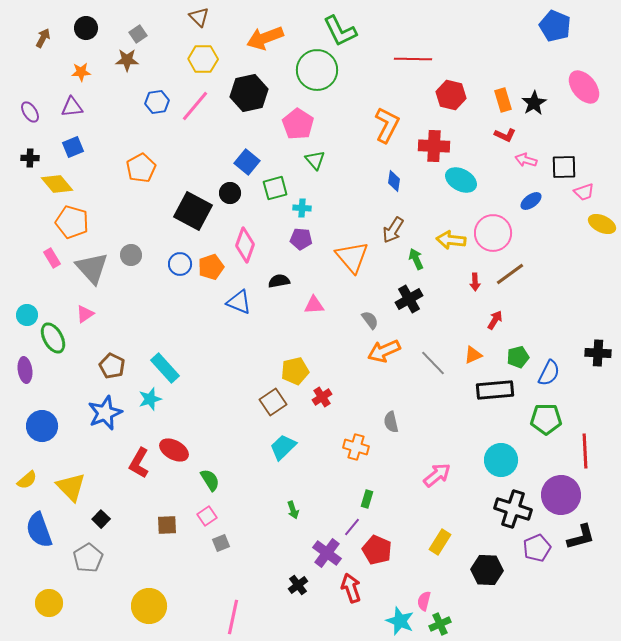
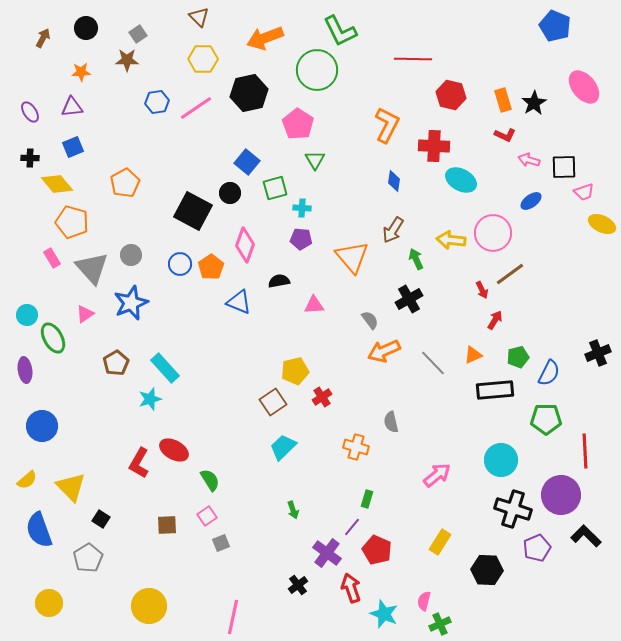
pink line at (195, 106): moved 1 px right, 2 px down; rotated 16 degrees clockwise
green triangle at (315, 160): rotated 10 degrees clockwise
pink arrow at (526, 160): moved 3 px right
orange pentagon at (141, 168): moved 16 px left, 15 px down
orange pentagon at (211, 267): rotated 15 degrees counterclockwise
red arrow at (475, 282): moved 7 px right, 8 px down; rotated 24 degrees counterclockwise
black cross at (598, 353): rotated 25 degrees counterclockwise
brown pentagon at (112, 366): moved 4 px right, 3 px up; rotated 15 degrees clockwise
blue star at (105, 413): moved 26 px right, 110 px up
black square at (101, 519): rotated 12 degrees counterclockwise
black L-shape at (581, 537): moved 5 px right, 1 px up; rotated 120 degrees counterclockwise
cyan star at (400, 621): moved 16 px left, 7 px up
